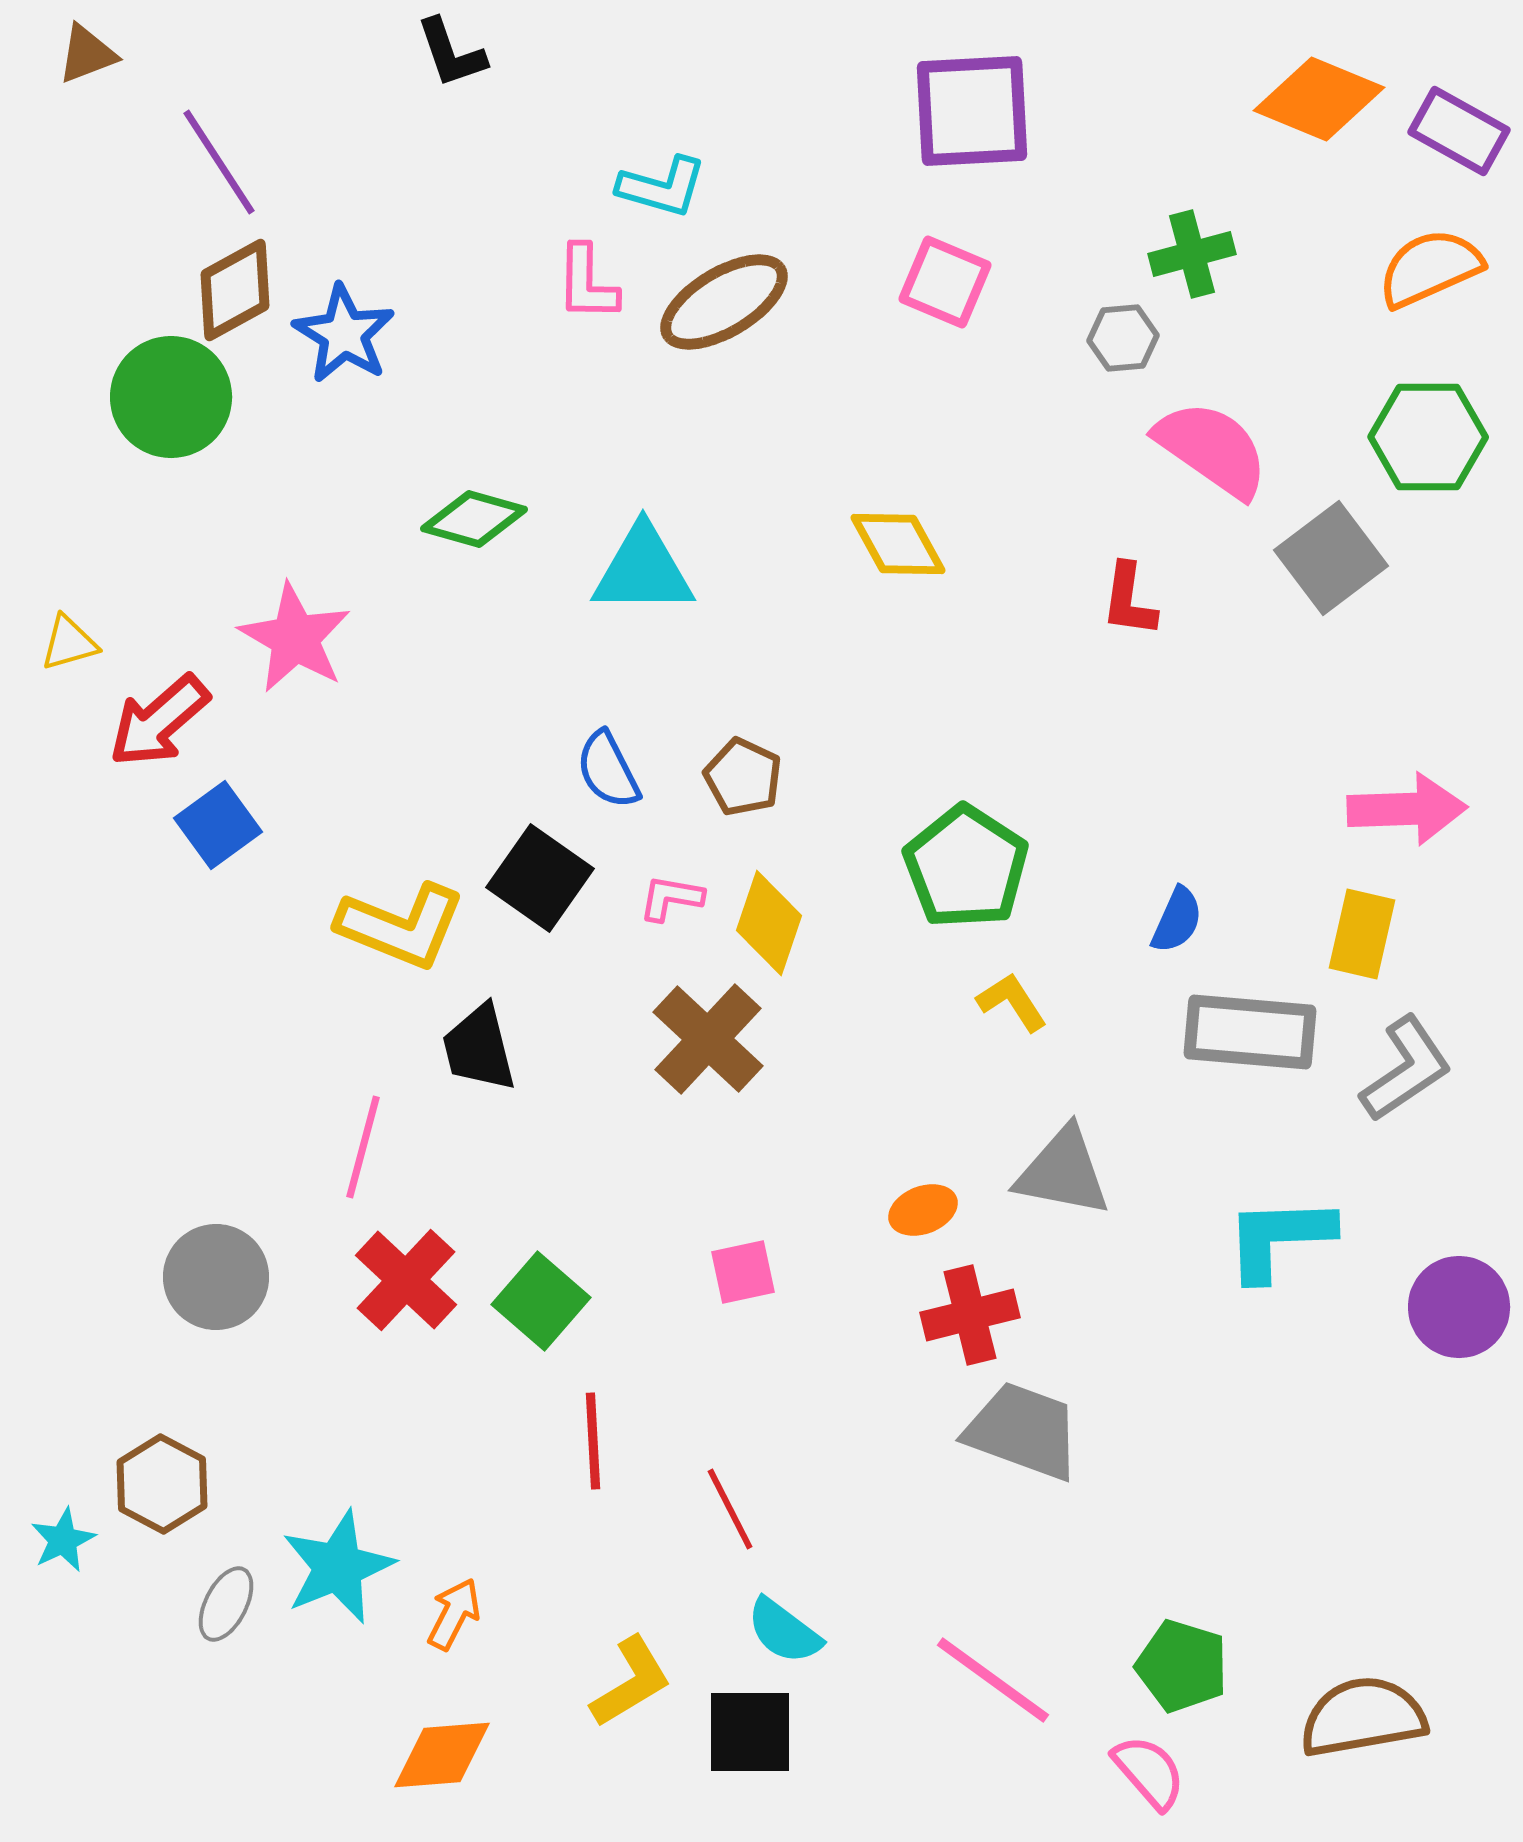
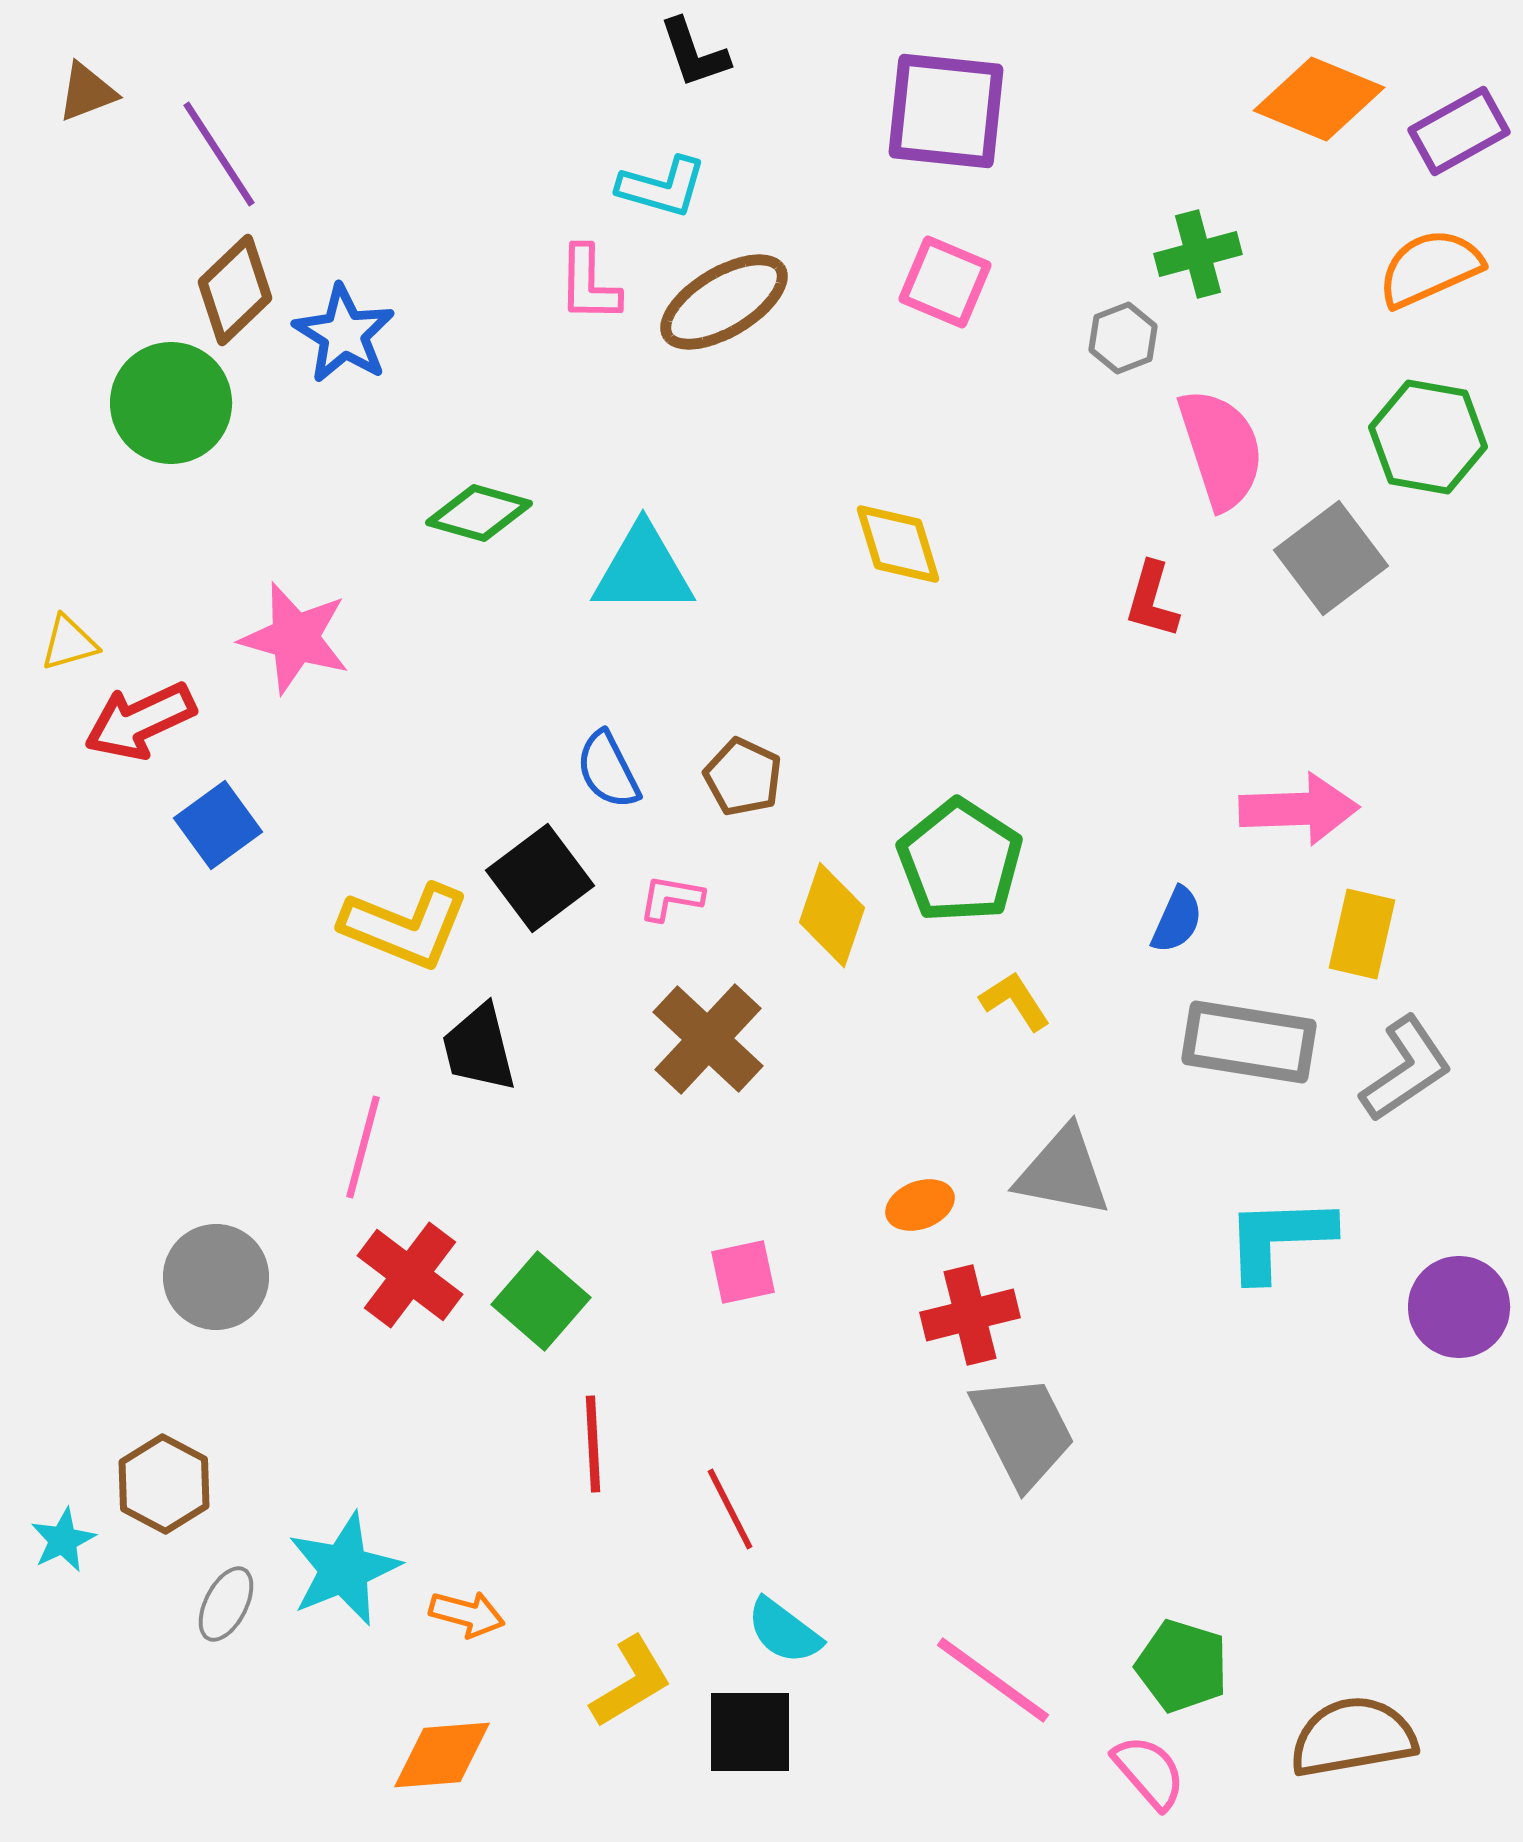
black L-shape at (451, 53): moved 243 px right
brown triangle at (87, 54): moved 38 px down
purple square at (972, 111): moved 26 px left; rotated 9 degrees clockwise
purple rectangle at (1459, 131): rotated 58 degrees counterclockwise
purple line at (219, 162): moved 8 px up
green cross at (1192, 254): moved 6 px right
pink L-shape at (587, 283): moved 2 px right, 1 px down
brown diamond at (235, 290): rotated 15 degrees counterclockwise
gray hexagon at (1123, 338): rotated 16 degrees counterclockwise
green circle at (171, 397): moved 6 px down
green hexagon at (1428, 437): rotated 10 degrees clockwise
pink semicircle at (1212, 449): moved 9 px right; rotated 37 degrees clockwise
green diamond at (474, 519): moved 5 px right, 6 px up
yellow diamond at (898, 544): rotated 12 degrees clockwise
red L-shape at (1129, 600): moved 23 px right; rotated 8 degrees clockwise
pink star at (295, 638): rotated 14 degrees counterclockwise
red arrow at (159, 721): moved 19 px left; rotated 16 degrees clockwise
pink arrow at (1407, 809): moved 108 px left
green pentagon at (966, 867): moved 6 px left, 6 px up
black square at (540, 878): rotated 18 degrees clockwise
yellow diamond at (769, 923): moved 63 px right, 8 px up
yellow L-shape at (401, 926): moved 4 px right
yellow L-shape at (1012, 1002): moved 3 px right, 1 px up
gray rectangle at (1250, 1032): moved 1 px left, 10 px down; rotated 4 degrees clockwise
orange ellipse at (923, 1210): moved 3 px left, 5 px up
red cross at (406, 1280): moved 4 px right, 5 px up; rotated 6 degrees counterclockwise
gray trapezoid at (1023, 1431): rotated 43 degrees clockwise
red line at (593, 1441): moved 3 px down
brown hexagon at (162, 1484): moved 2 px right
cyan star at (338, 1567): moved 6 px right, 2 px down
orange arrow at (454, 1614): moved 13 px right; rotated 78 degrees clockwise
brown semicircle at (1363, 1717): moved 10 px left, 20 px down
